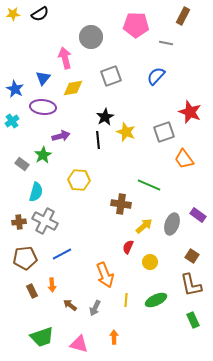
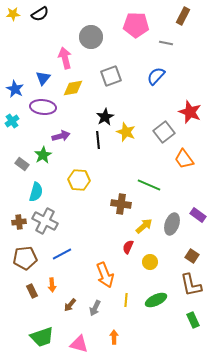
gray square at (164, 132): rotated 20 degrees counterclockwise
brown arrow at (70, 305): rotated 88 degrees counterclockwise
